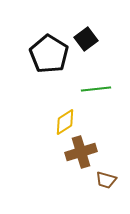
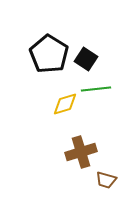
black square: moved 20 px down; rotated 20 degrees counterclockwise
yellow diamond: moved 18 px up; rotated 16 degrees clockwise
